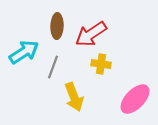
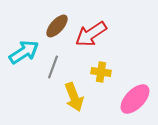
brown ellipse: rotated 40 degrees clockwise
yellow cross: moved 8 px down
